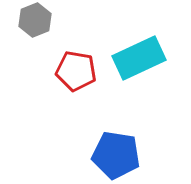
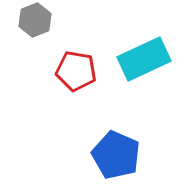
cyan rectangle: moved 5 px right, 1 px down
blue pentagon: rotated 15 degrees clockwise
